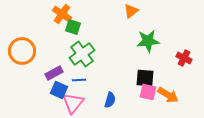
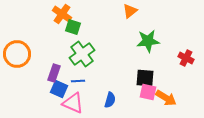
orange triangle: moved 1 px left
orange circle: moved 5 px left, 3 px down
red cross: moved 2 px right
purple rectangle: rotated 42 degrees counterclockwise
blue line: moved 1 px left, 1 px down
blue square: moved 1 px up
orange arrow: moved 2 px left, 3 px down
pink triangle: rotated 45 degrees counterclockwise
